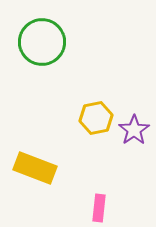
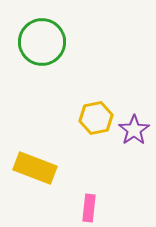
pink rectangle: moved 10 px left
